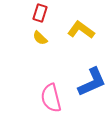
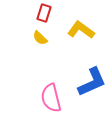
red rectangle: moved 4 px right
